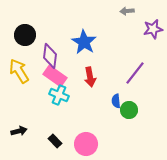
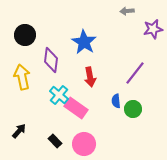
purple diamond: moved 1 px right, 4 px down
yellow arrow: moved 3 px right, 6 px down; rotated 20 degrees clockwise
pink rectangle: moved 21 px right, 32 px down
cyan cross: rotated 18 degrees clockwise
green circle: moved 4 px right, 1 px up
black arrow: rotated 35 degrees counterclockwise
pink circle: moved 2 px left
